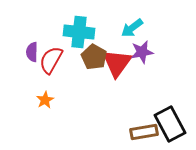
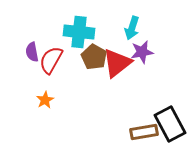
cyan arrow: rotated 35 degrees counterclockwise
purple semicircle: rotated 12 degrees counterclockwise
red triangle: rotated 16 degrees clockwise
